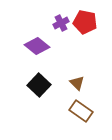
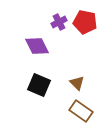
purple cross: moved 2 px left, 1 px up
purple diamond: rotated 25 degrees clockwise
black square: rotated 20 degrees counterclockwise
